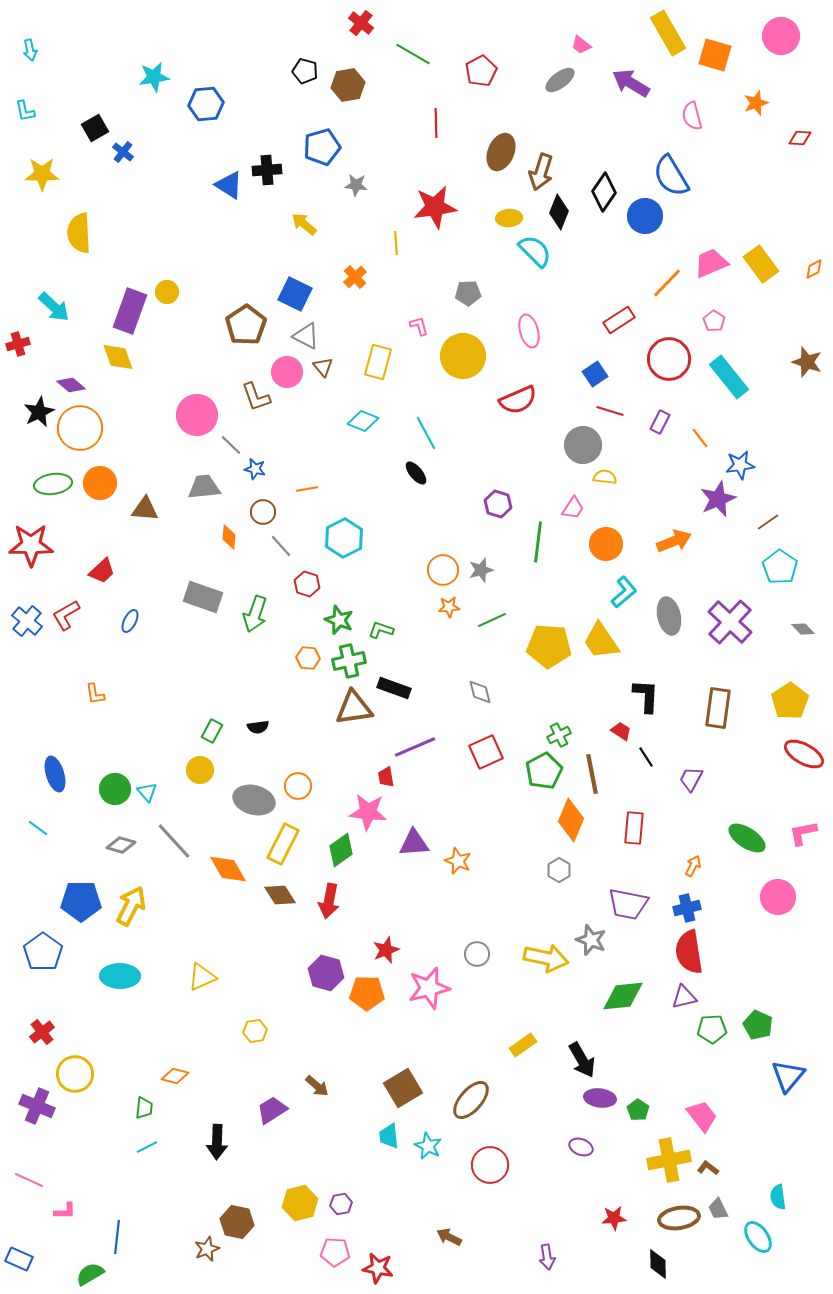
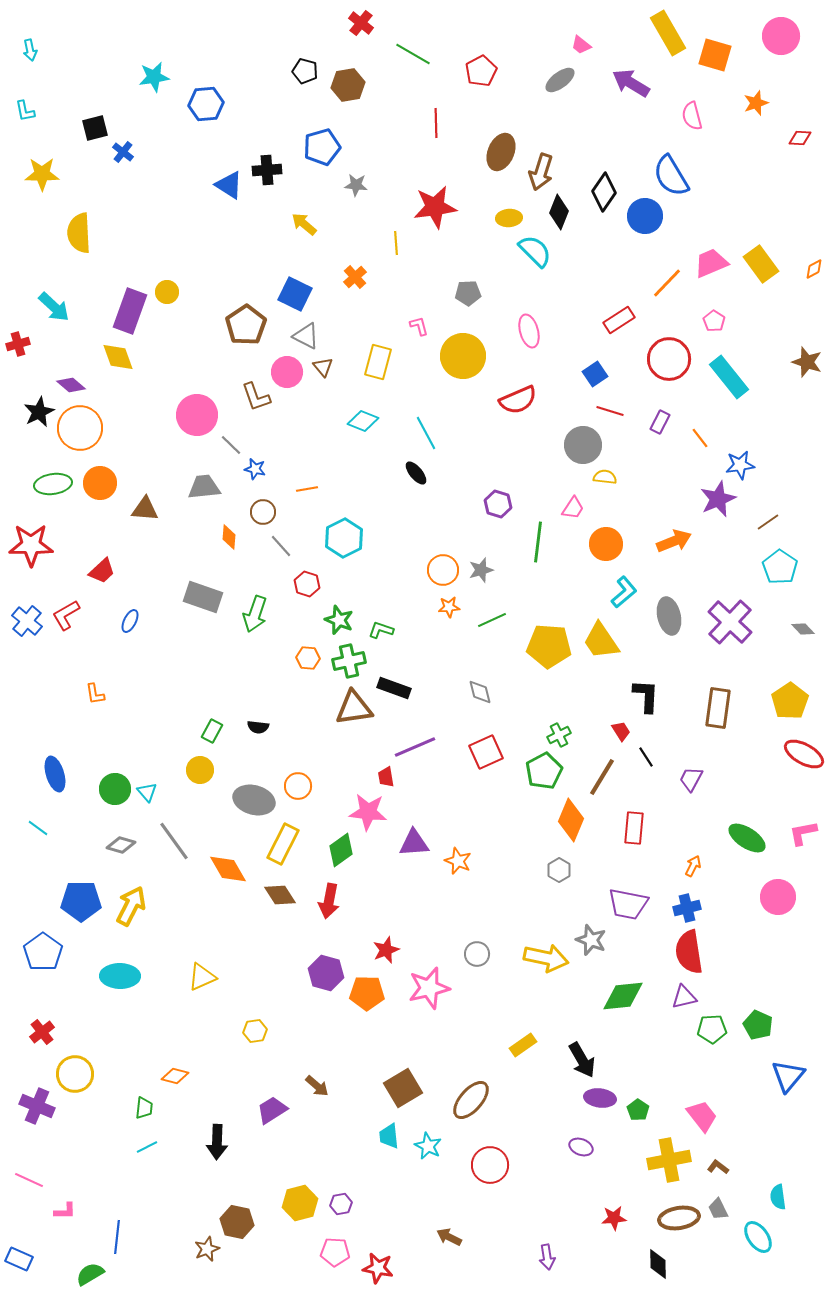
black square at (95, 128): rotated 16 degrees clockwise
black semicircle at (258, 727): rotated 15 degrees clockwise
red trapezoid at (621, 731): rotated 25 degrees clockwise
brown line at (592, 774): moved 10 px right, 3 px down; rotated 42 degrees clockwise
gray line at (174, 841): rotated 6 degrees clockwise
brown L-shape at (708, 1168): moved 10 px right, 1 px up
